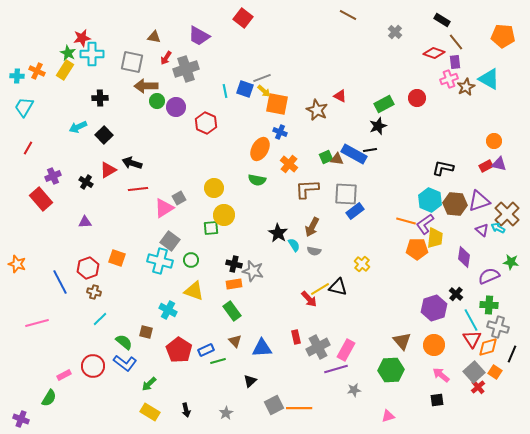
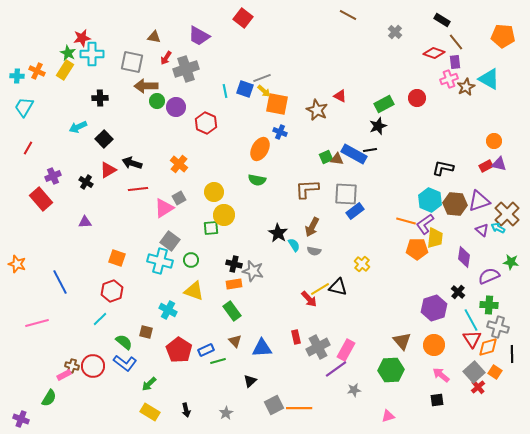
black square at (104, 135): moved 4 px down
orange cross at (289, 164): moved 110 px left
yellow circle at (214, 188): moved 4 px down
red hexagon at (88, 268): moved 24 px right, 23 px down
brown cross at (94, 292): moved 22 px left, 74 px down
black cross at (456, 294): moved 2 px right, 2 px up
black line at (512, 354): rotated 24 degrees counterclockwise
purple line at (336, 369): rotated 20 degrees counterclockwise
